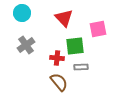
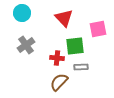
brown semicircle: rotated 96 degrees counterclockwise
